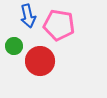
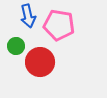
green circle: moved 2 px right
red circle: moved 1 px down
